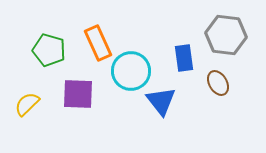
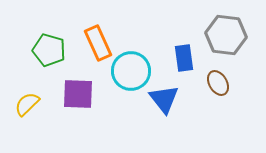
blue triangle: moved 3 px right, 2 px up
